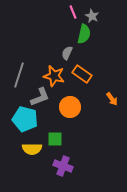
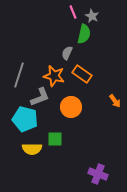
orange arrow: moved 3 px right, 2 px down
orange circle: moved 1 px right
purple cross: moved 35 px right, 8 px down
